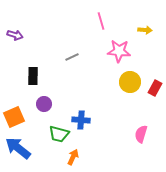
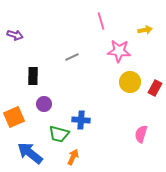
yellow arrow: rotated 16 degrees counterclockwise
blue arrow: moved 12 px right, 5 px down
